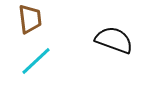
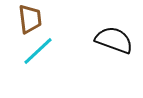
cyan line: moved 2 px right, 10 px up
